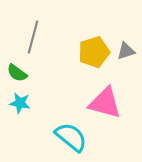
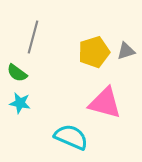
cyan semicircle: rotated 16 degrees counterclockwise
